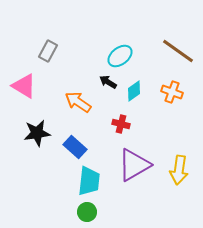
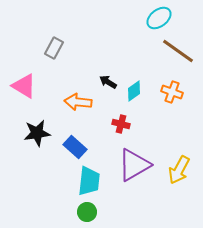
gray rectangle: moved 6 px right, 3 px up
cyan ellipse: moved 39 px right, 38 px up
orange arrow: rotated 28 degrees counterclockwise
yellow arrow: rotated 20 degrees clockwise
